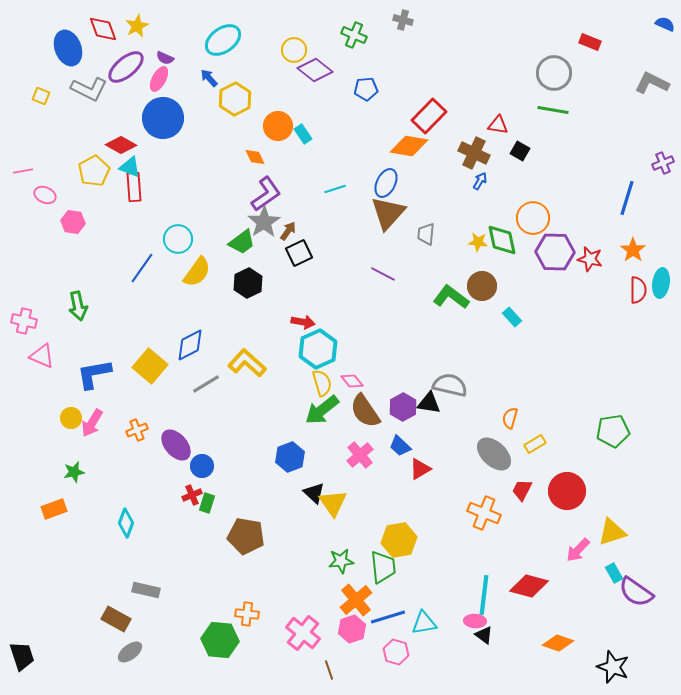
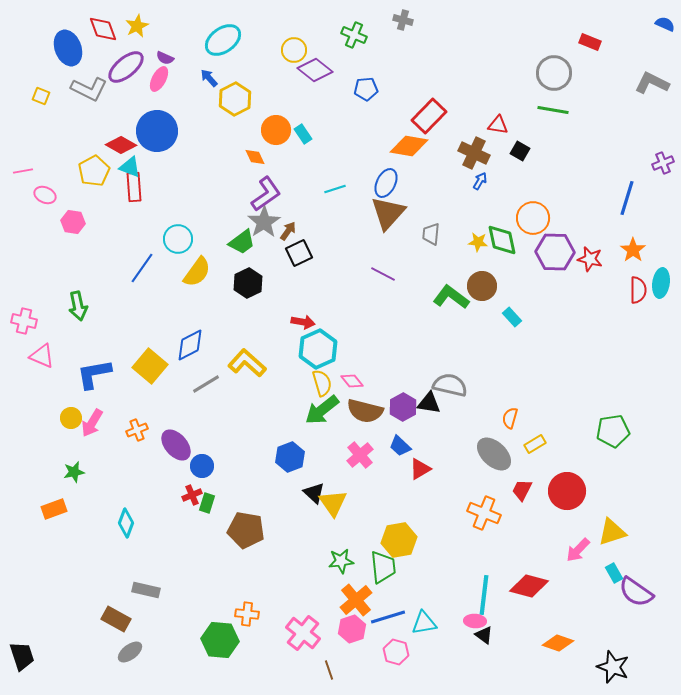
blue circle at (163, 118): moved 6 px left, 13 px down
orange circle at (278, 126): moved 2 px left, 4 px down
gray trapezoid at (426, 234): moved 5 px right
brown semicircle at (365, 411): rotated 42 degrees counterclockwise
brown pentagon at (246, 536): moved 6 px up
